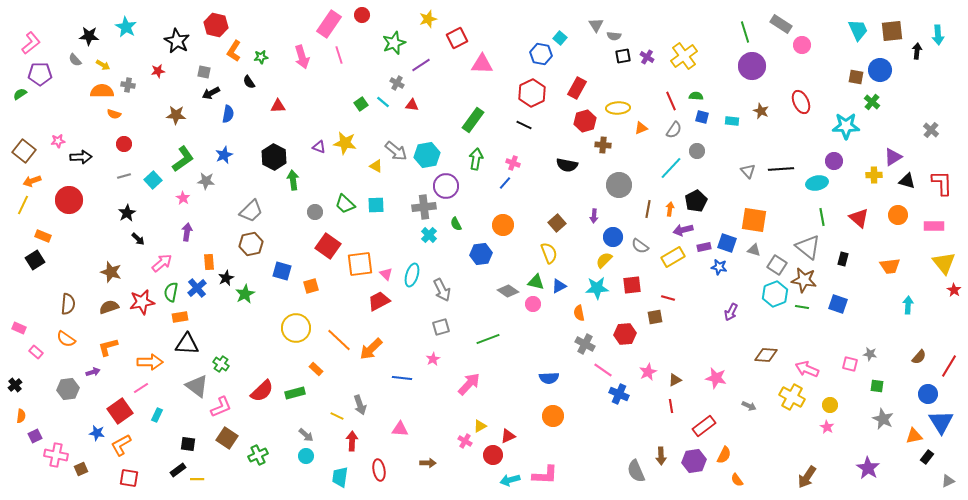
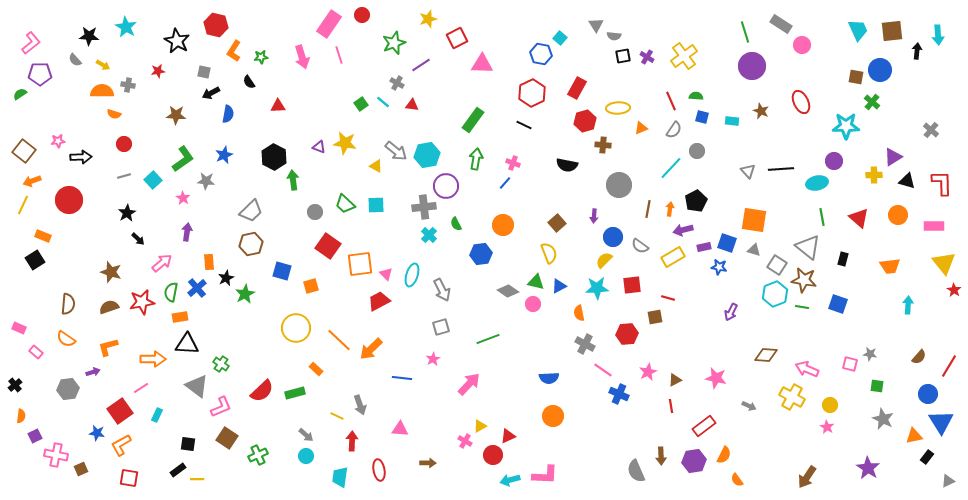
red hexagon at (625, 334): moved 2 px right
orange arrow at (150, 362): moved 3 px right, 3 px up
